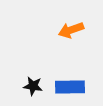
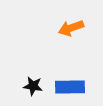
orange arrow: moved 2 px up
